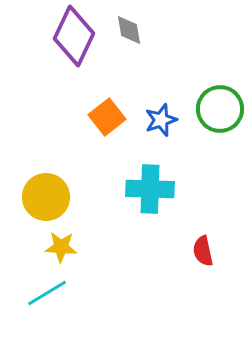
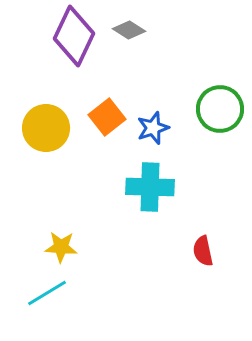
gray diamond: rotated 48 degrees counterclockwise
blue star: moved 8 px left, 8 px down
cyan cross: moved 2 px up
yellow circle: moved 69 px up
